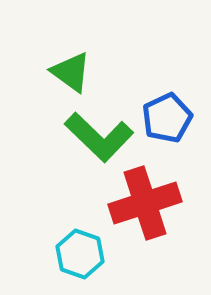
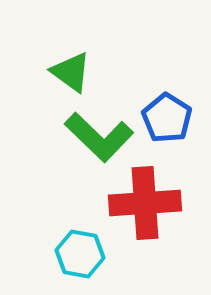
blue pentagon: rotated 15 degrees counterclockwise
red cross: rotated 14 degrees clockwise
cyan hexagon: rotated 9 degrees counterclockwise
